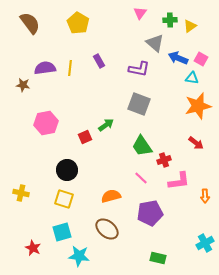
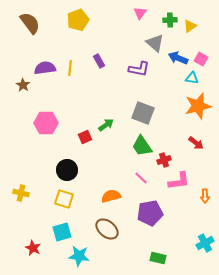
yellow pentagon: moved 3 px up; rotated 20 degrees clockwise
brown star: rotated 24 degrees clockwise
gray square: moved 4 px right, 9 px down
pink hexagon: rotated 10 degrees clockwise
